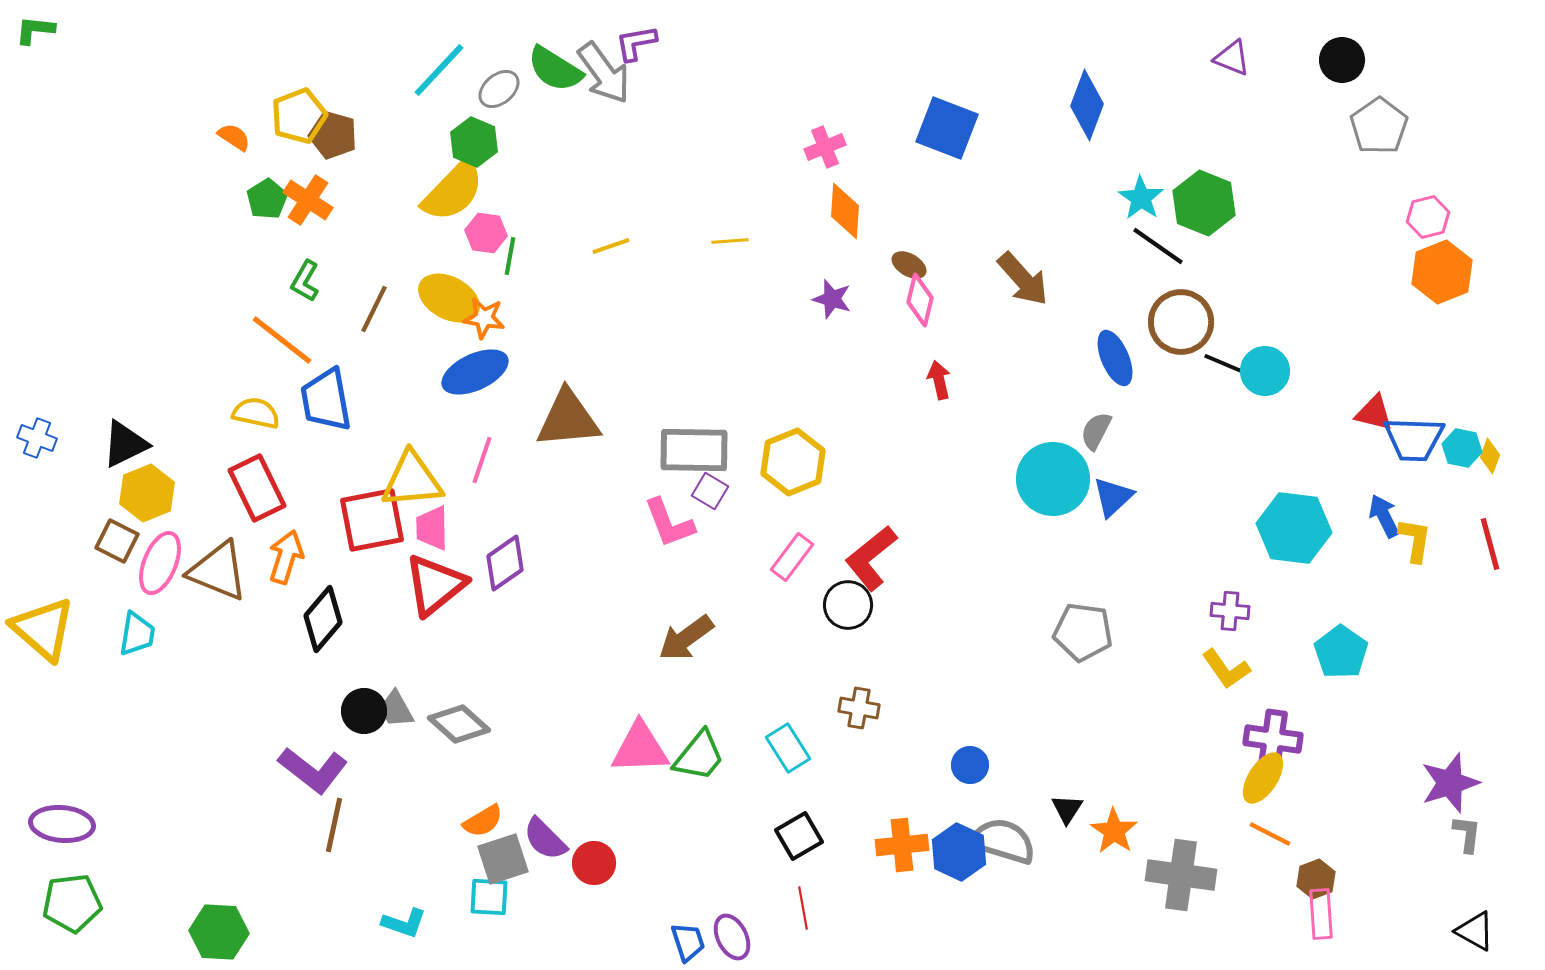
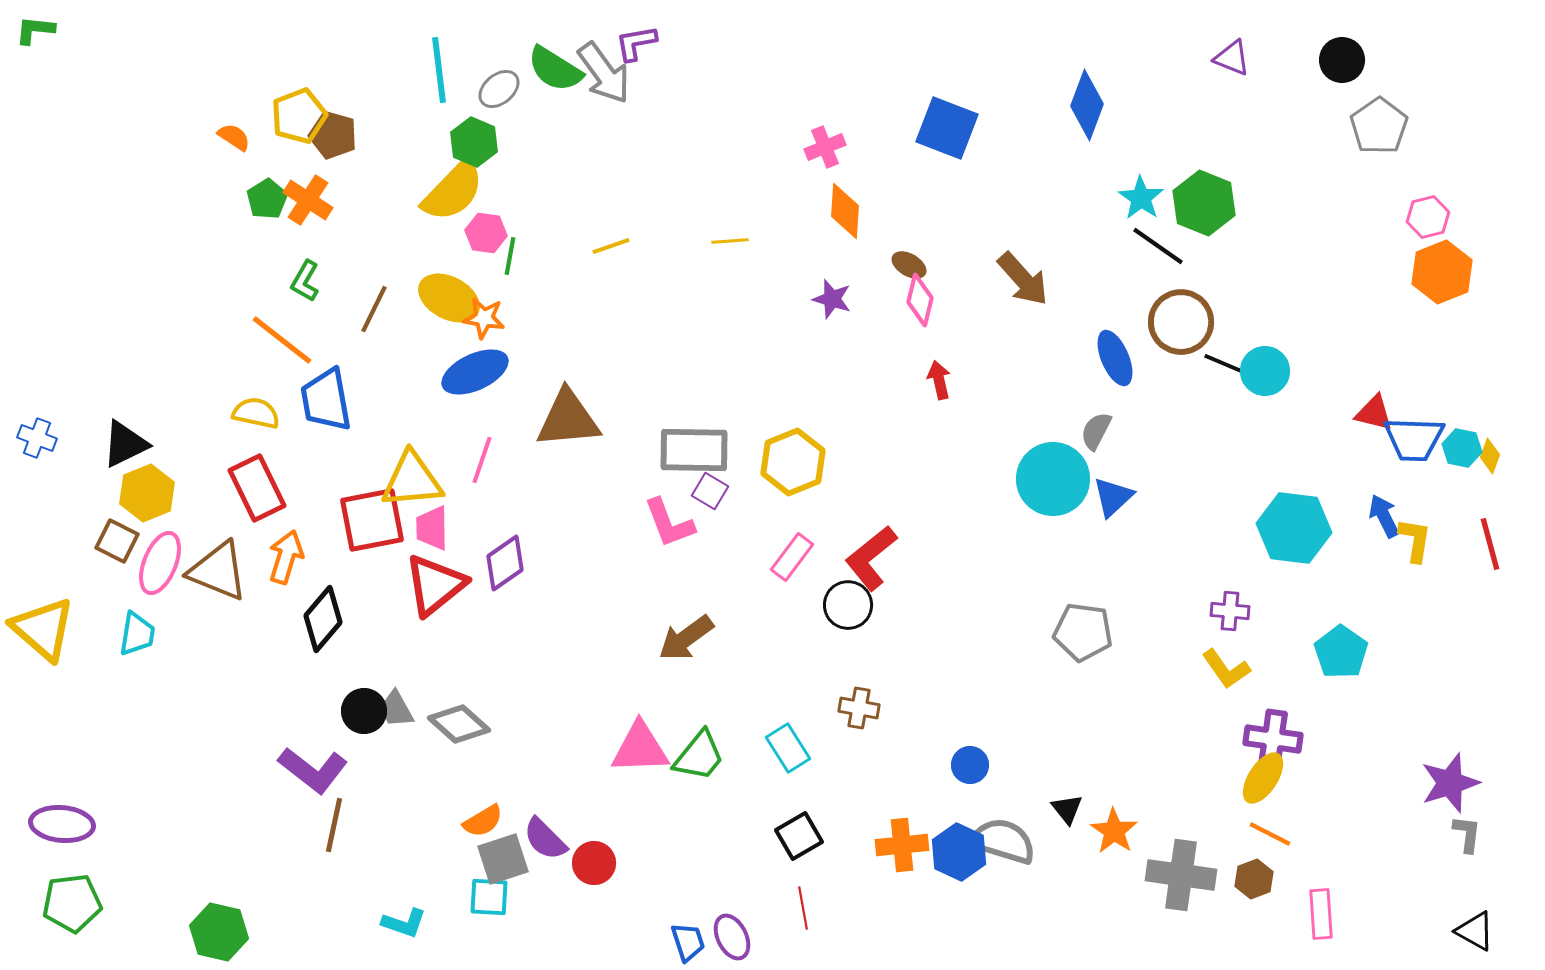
cyan line at (439, 70): rotated 50 degrees counterclockwise
black triangle at (1067, 809): rotated 12 degrees counterclockwise
brown hexagon at (1316, 879): moved 62 px left
green hexagon at (219, 932): rotated 10 degrees clockwise
